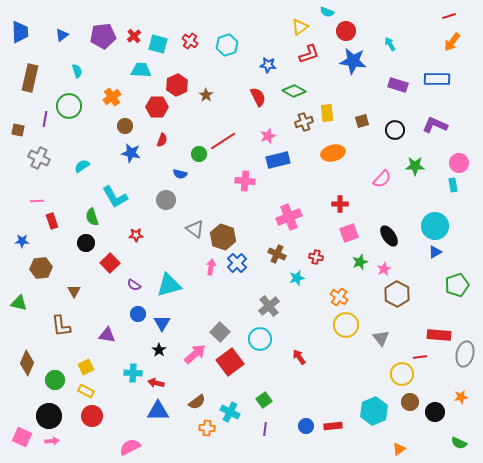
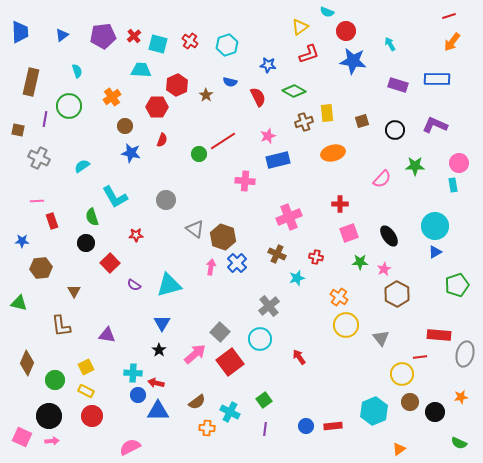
brown rectangle at (30, 78): moved 1 px right, 4 px down
blue semicircle at (180, 174): moved 50 px right, 92 px up
green star at (360, 262): rotated 21 degrees clockwise
blue circle at (138, 314): moved 81 px down
